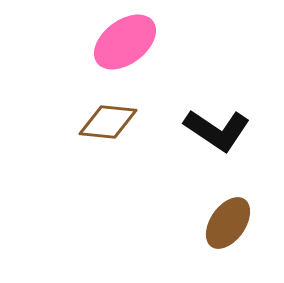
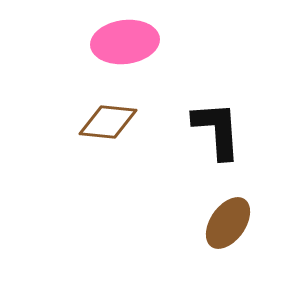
pink ellipse: rotated 30 degrees clockwise
black L-shape: rotated 128 degrees counterclockwise
